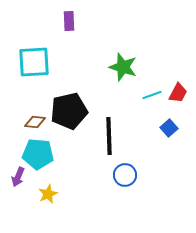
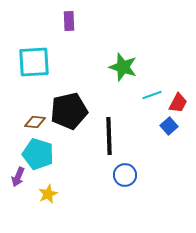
red trapezoid: moved 10 px down
blue square: moved 2 px up
cyan pentagon: rotated 12 degrees clockwise
